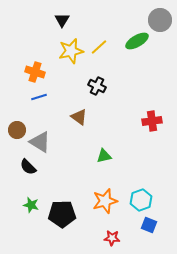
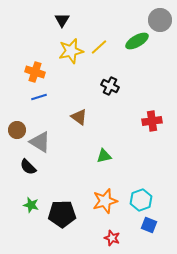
black cross: moved 13 px right
red star: rotated 14 degrees clockwise
